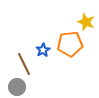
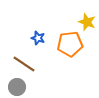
yellow star: moved 1 px right
blue star: moved 5 px left, 12 px up; rotated 24 degrees counterclockwise
brown line: rotated 30 degrees counterclockwise
